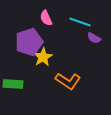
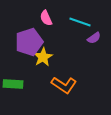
purple semicircle: rotated 64 degrees counterclockwise
orange L-shape: moved 4 px left, 4 px down
